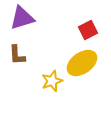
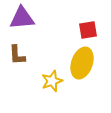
purple triangle: rotated 12 degrees clockwise
red square: rotated 18 degrees clockwise
yellow ellipse: rotated 36 degrees counterclockwise
